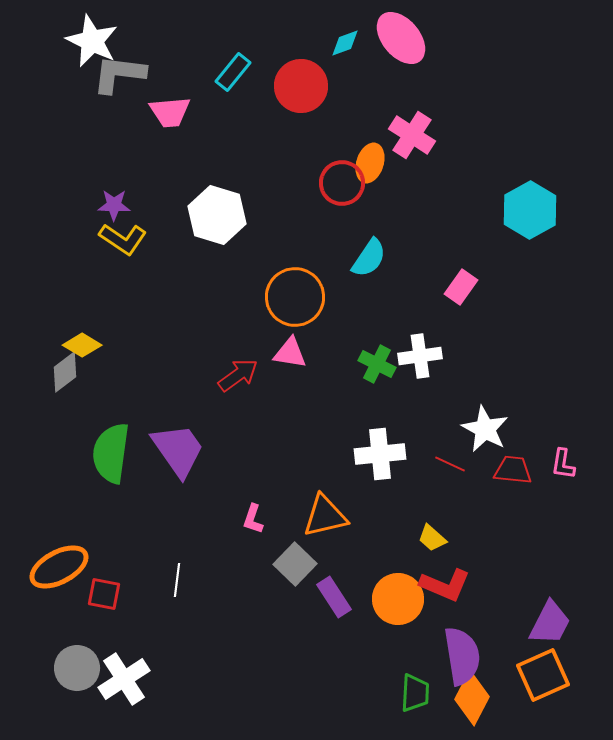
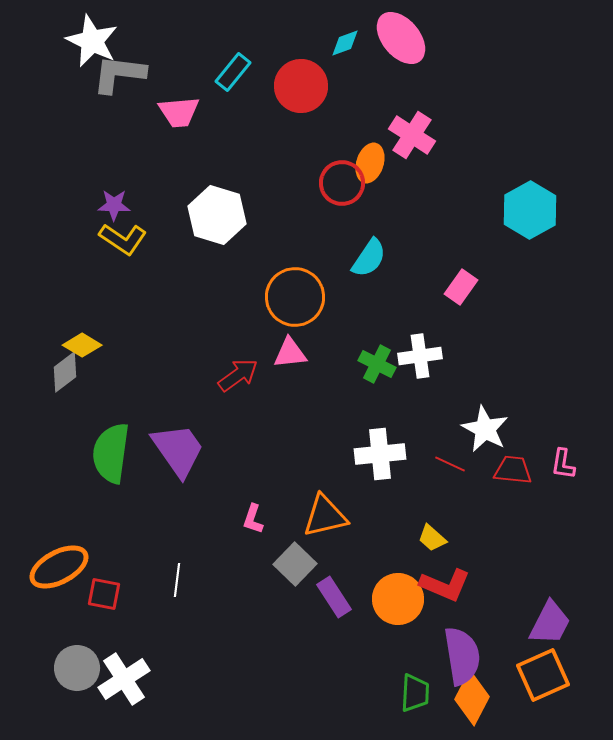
pink trapezoid at (170, 112): moved 9 px right
pink triangle at (290, 353): rotated 15 degrees counterclockwise
